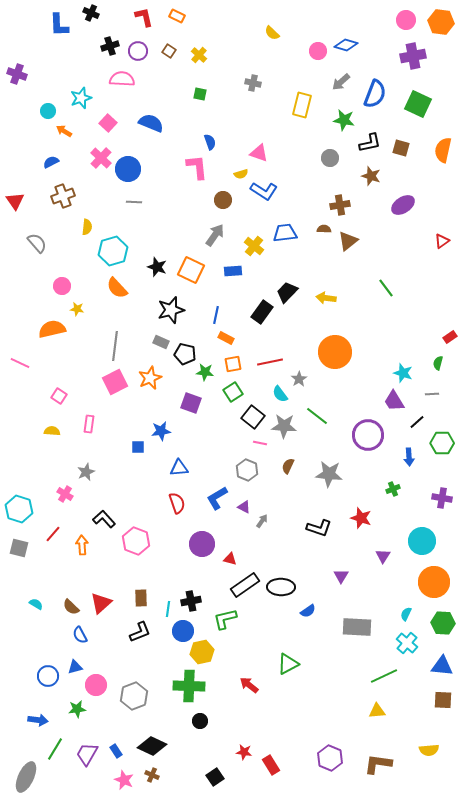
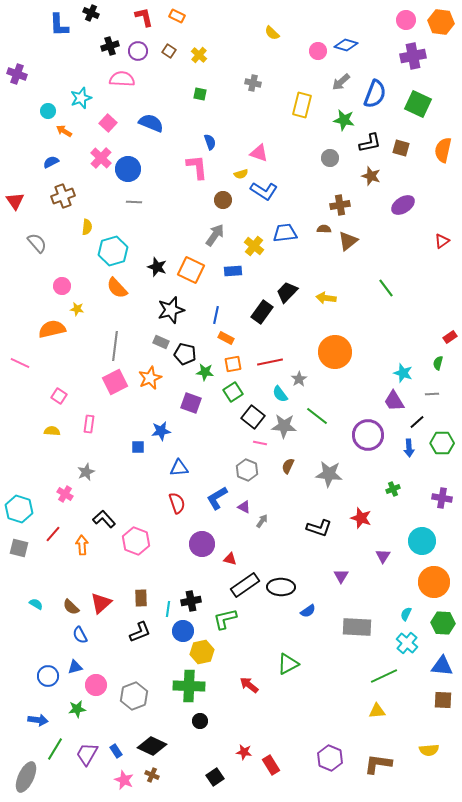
blue arrow at (409, 457): moved 9 px up
